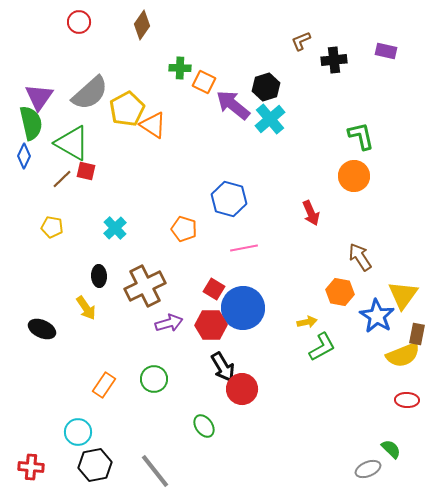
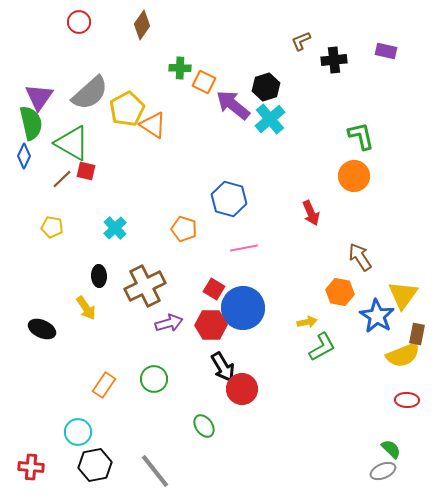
gray ellipse at (368, 469): moved 15 px right, 2 px down
